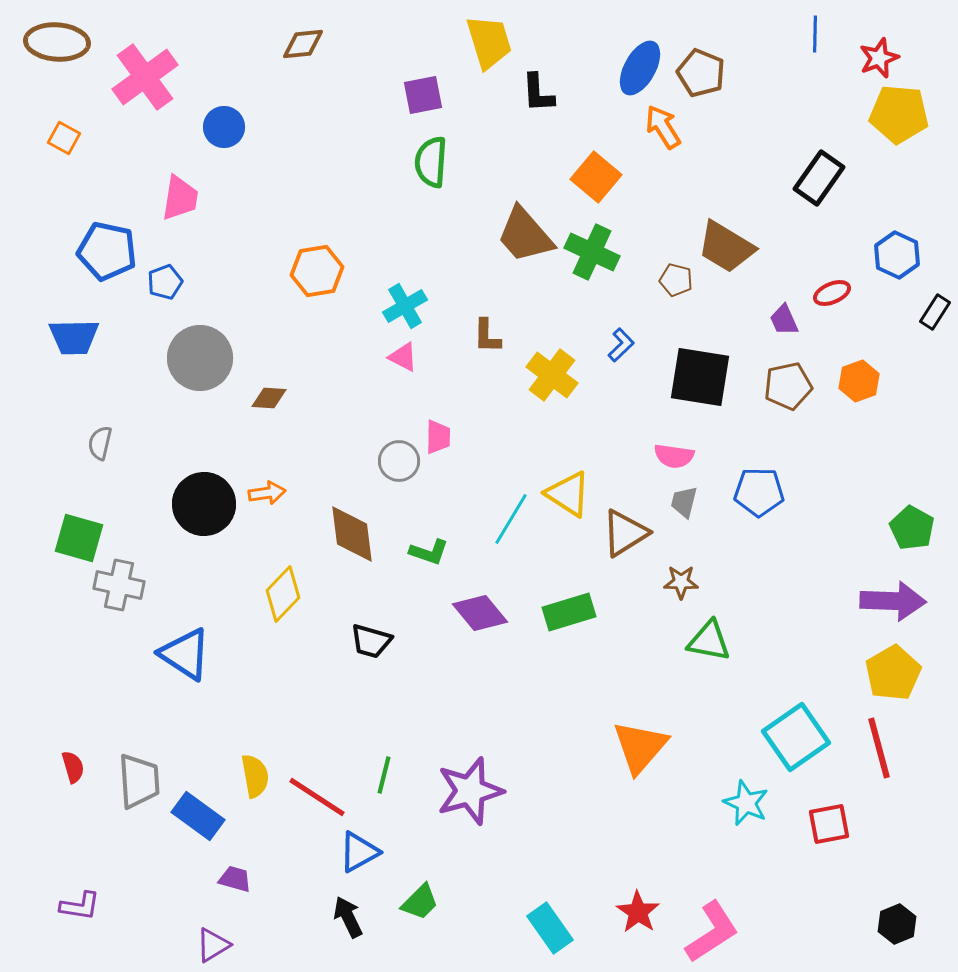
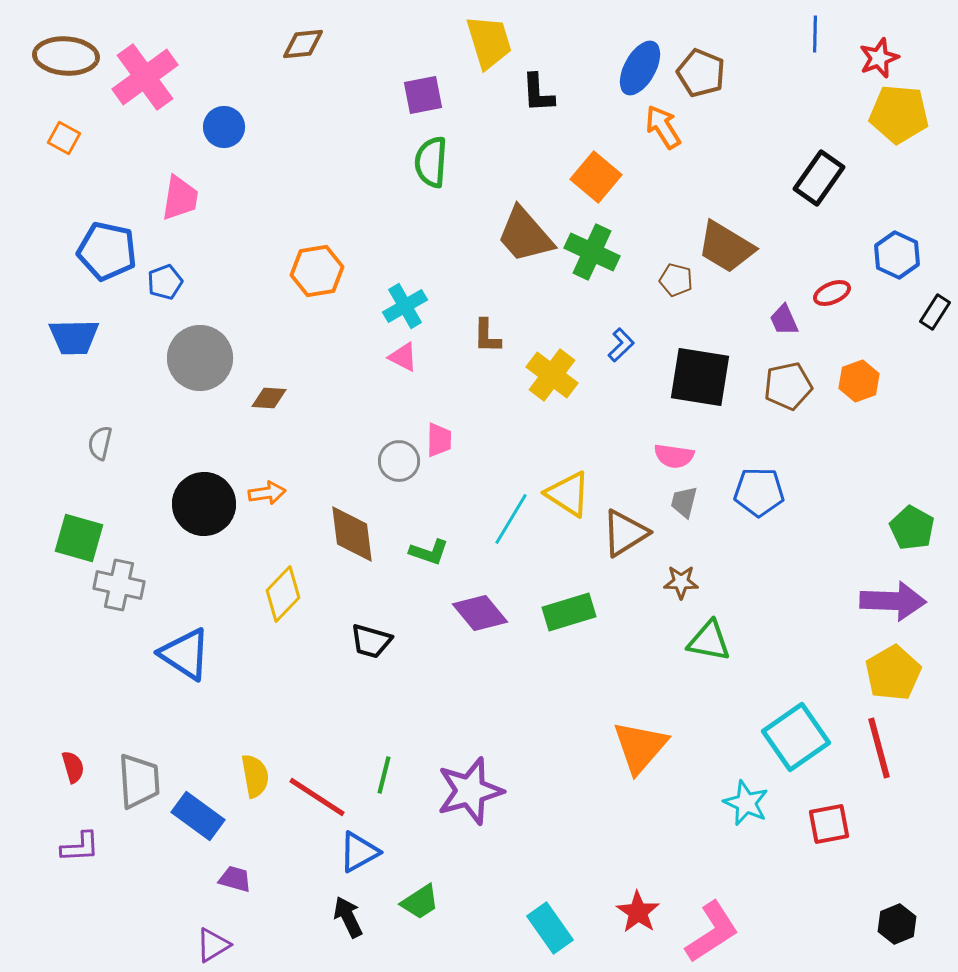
brown ellipse at (57, 42): moved 9 px right, 14 px down
pink trapezoid at (438, 437): moved 1 px right, 3 px down
green trapezoid at (420, 902): rotated 12 degrees clockwise
purple L-shape at (80, 906): moved 59 px up; rotated 12 degrees counterclockwise
